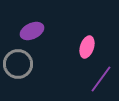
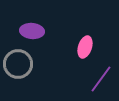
purple ellipse: rotated 30 degrees clockwise
pink ellipse: moved 2 px left
